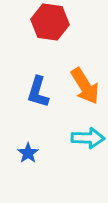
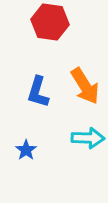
blue star: moved 2 px left, 3 px up
